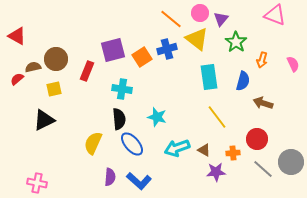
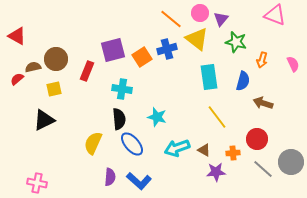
green star: rotated 20 degrees counterclockwise
